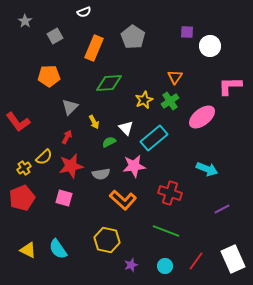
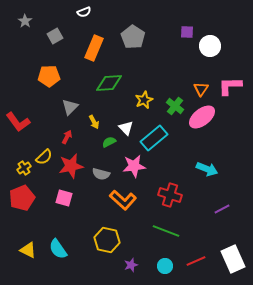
orange triangle: moved 26 px right, 12 px down
green cross: moved 5 px right, 5 px down; rotated 18 degrees counterclockwise
gray semicircle: rotated 24 degrees clockwise
red cross: moved 2 px down
red line: rotated 30 degrees clockwise
